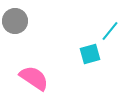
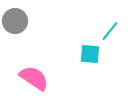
cyan square: rotated 20 degrees clockwise
